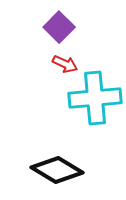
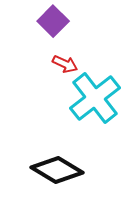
purple square: moved 6 px left, 6 px up
cyan cross: rotated 33 degrees counterclockwise
